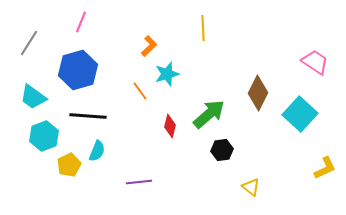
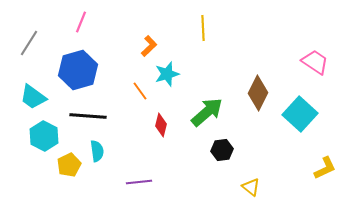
green arrow: moved 2 px left, 2 px up
red diamond: moved 9 px left, 1 px up
cyan hexagon: rotated 12 degrees counterclockwise
cyan semicircle: rotated 30 degrees counterclockwise
